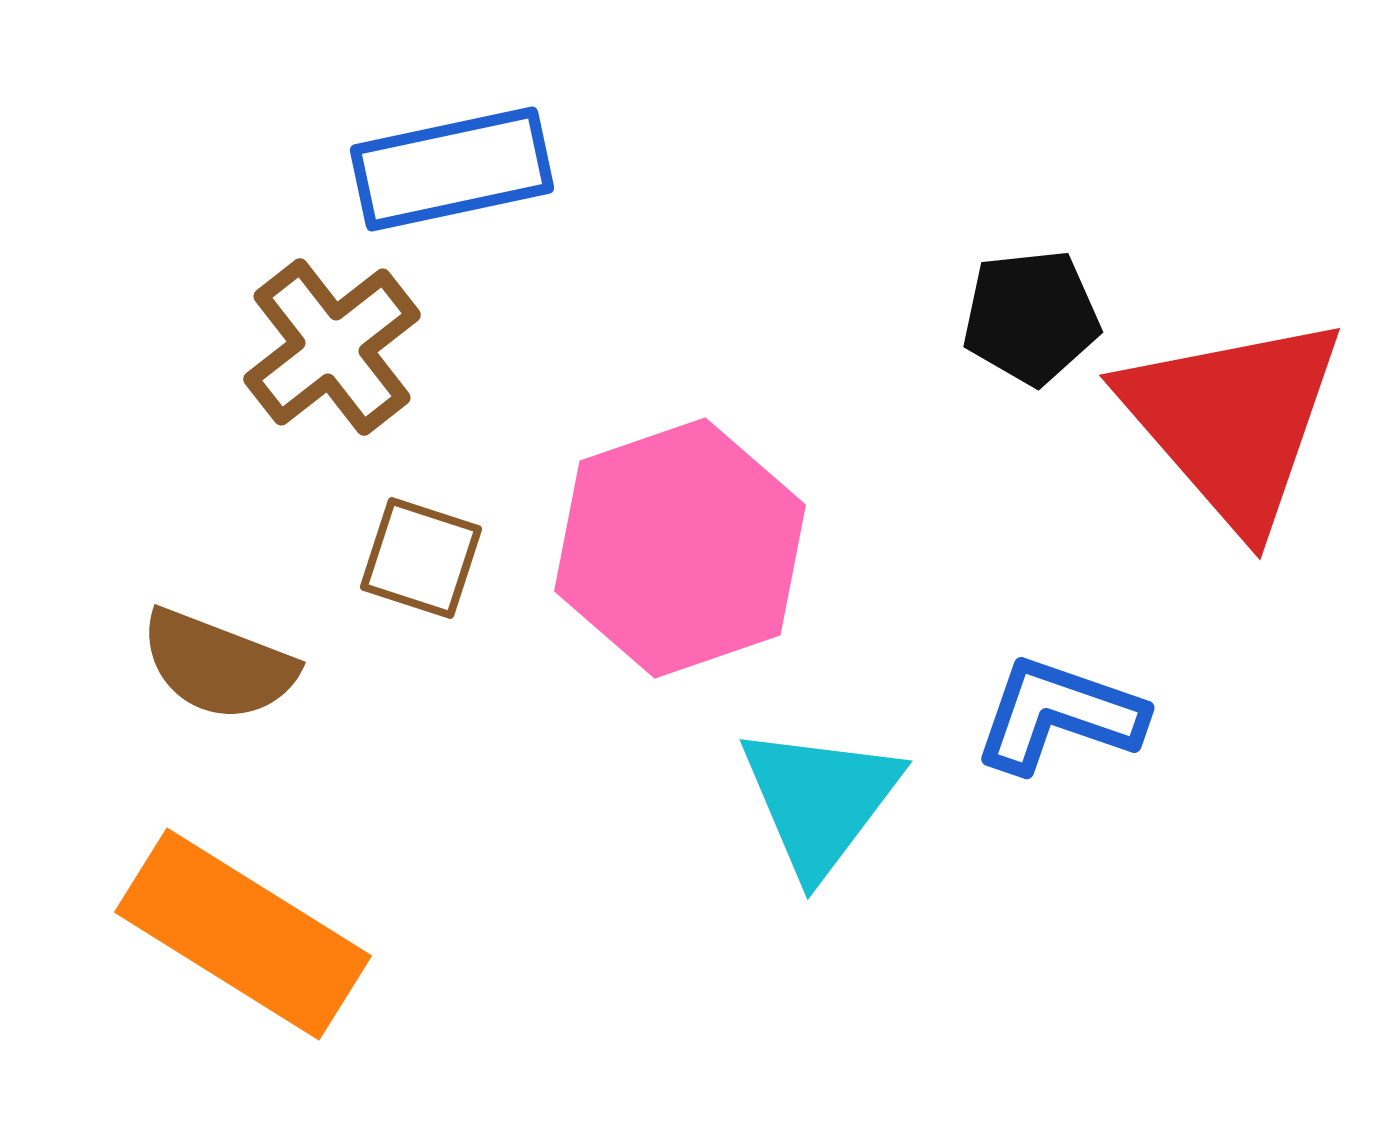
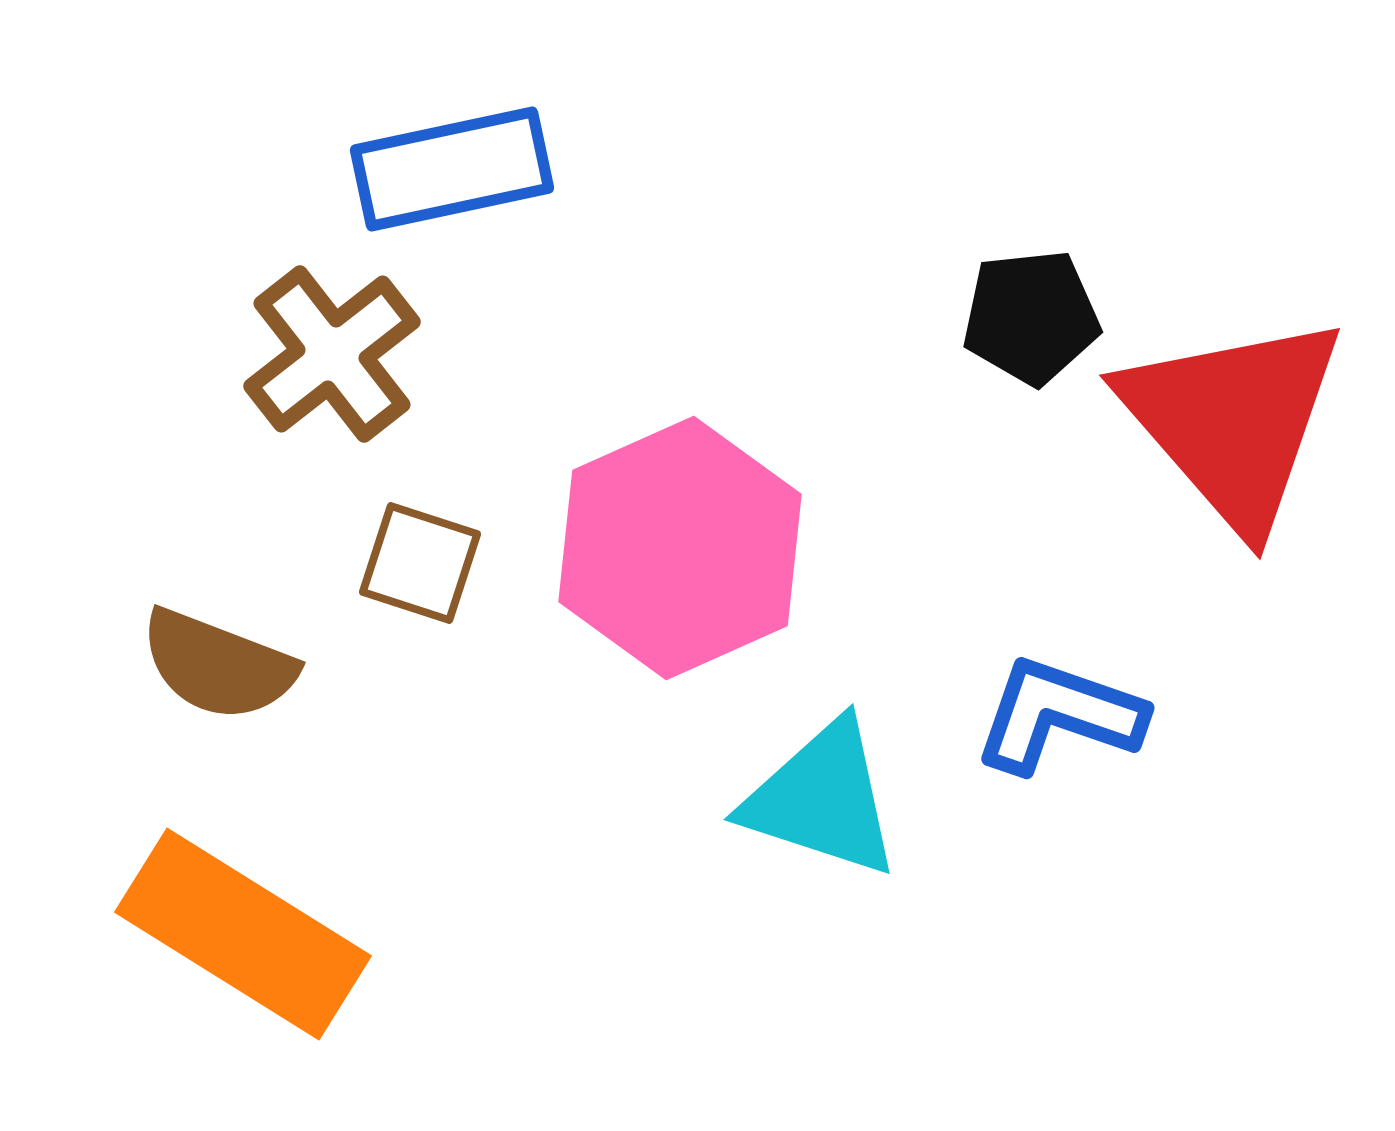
brown cross: moved 7 px down
pink hexagon: rotated 5 degrees counterclockwise
brown square: moved 1 px left, 5 px down
cyan triangle: moved 2 px right, 1 px up; rotated 49 degrees counterclockwise
